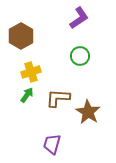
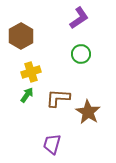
green circle: moved 1 px right, 2 px up
